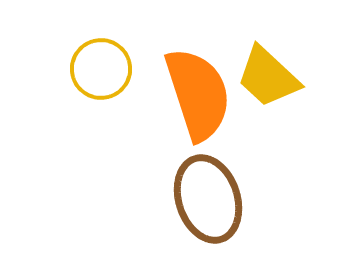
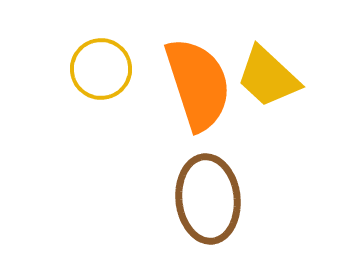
orange semicircle: moved 10 px up
brown ellipse: rotated 12 degrees clockwise
